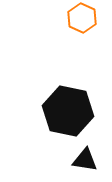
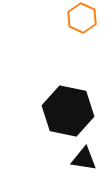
black triangle: moved 1 px left, 1 px up
